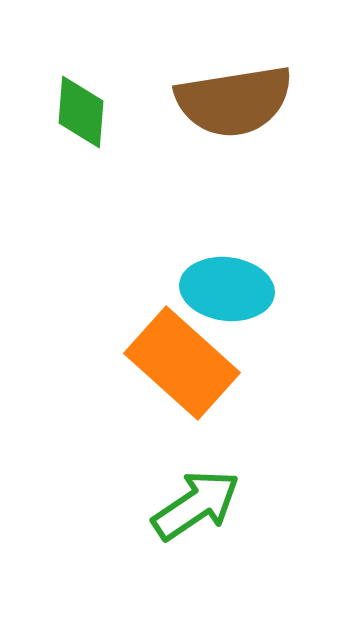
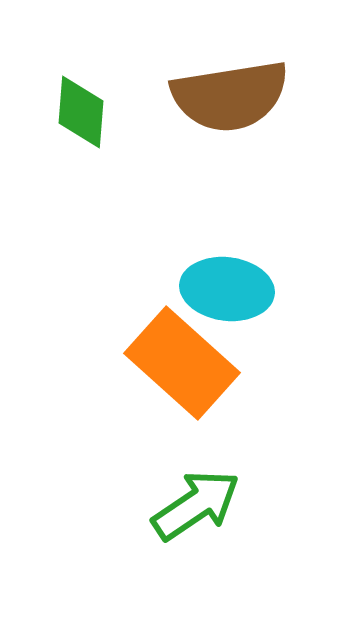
brown semicircle: moved 4 px left, 5 px up
